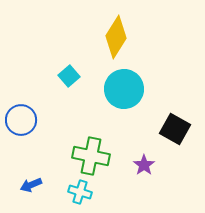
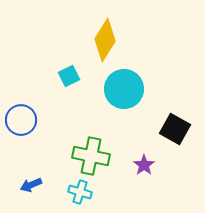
yellow diamond: moved 11 px left, 3 px down
cyan square: rotated 15 degrees clockwise
